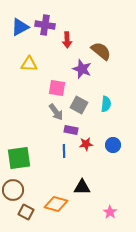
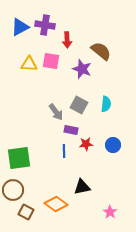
pink square: moved 6 px left, 27 px up
black triangle: rotated 12 degrees counterclockwise
orange diamond: rotated 20 degrees clockwise
